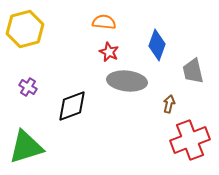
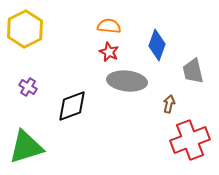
orange semicircle: moved 5 px right, 4 px down
yellow hexagon: rotated 12 degrees counterclockwise
